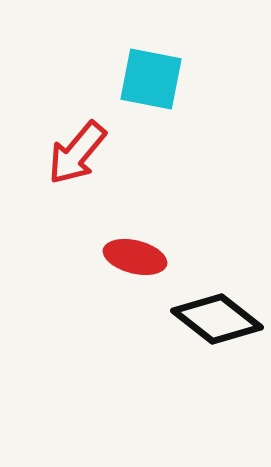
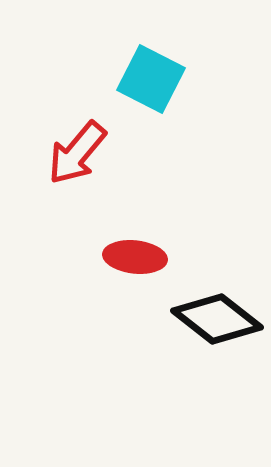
cyan square: rotated 16 degrees clockwise
red ellipse: rotated 8 degrees counterclockwise
